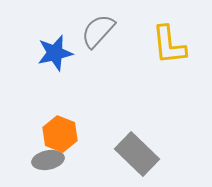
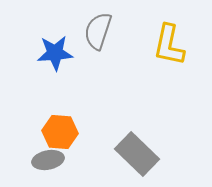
gray semicircle: rotated 24 degrees counterclockwise
yellow L-shape: rotated 18 degrees clockwise
blue star: rotated 9 degrees clockwise
orange hexagon: moved 2 px up; rotated 16 degrees counterclockwise
